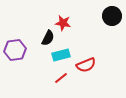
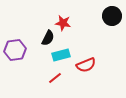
red line: moved 6 px left
